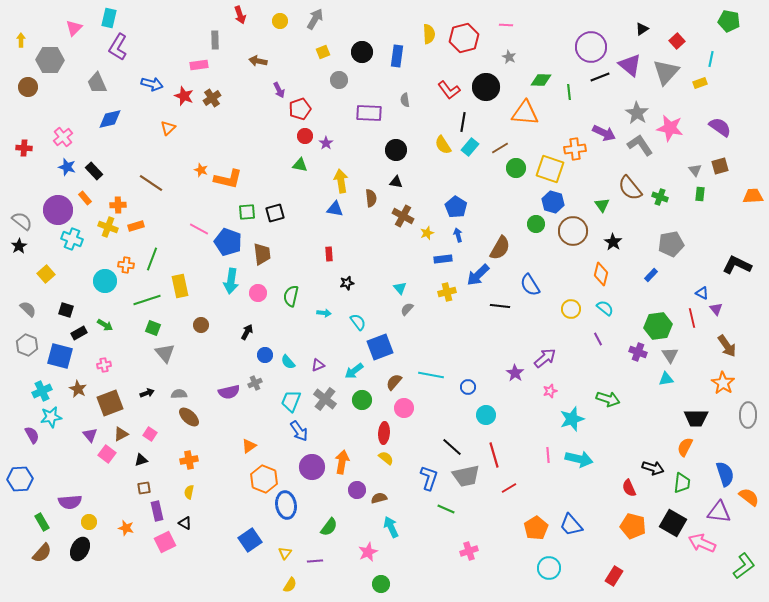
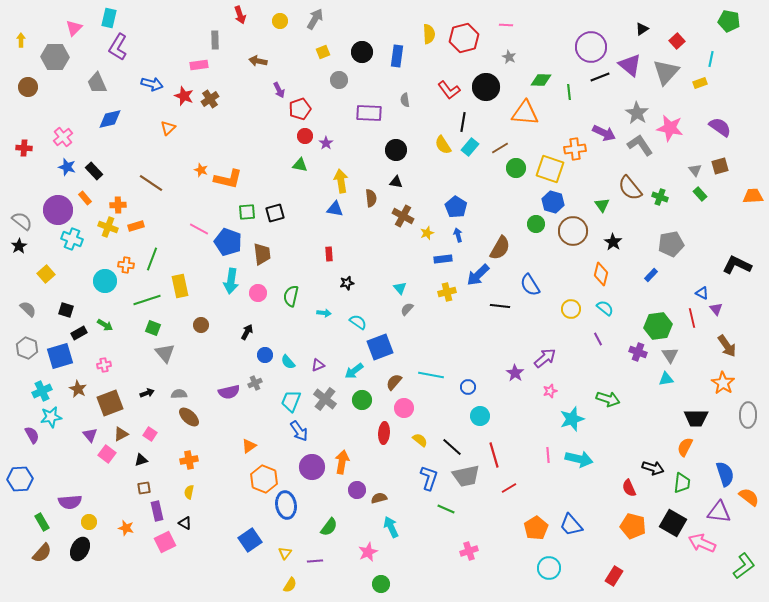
gray hexagon at (50, 60): moved 5 px right, 3 px up
brown cross at (212, 98): moved 2 px left, 1 px down
green rectangle at (700, 194): rotated 48 degrees counterclockwise
cyan semicircle at (358, 322): rotated 18 degrees counterclockwise
gray hexagon at (27, 345): moved 3 px down
blue square at (60, 356): rotated 32 degrees counterclockwise
cyan circle at (486, 415): moved 6 px left, 1 px down
yellow semicircle at (386, 458): moved 34 px right, 18 px up
